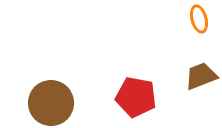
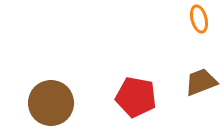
brown trapezoid: moved 6 px down
